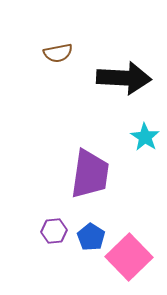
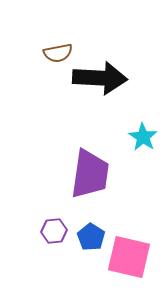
black arrow: moved 24 px left
cyan star: moved 2 px left
pink square: rotated 33 degrees counterclockwise
